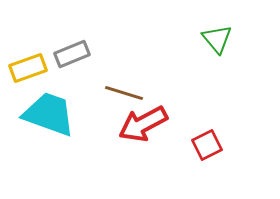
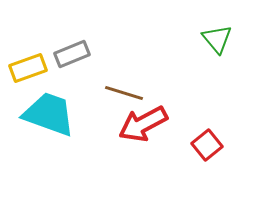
red square: rotated 12 degrees counterclockwise
